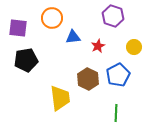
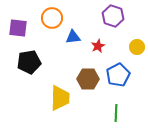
yellow circle: moved 3 px right
black pentagon: moved 3 px right, 2 px down
brown hexagon: rotated 25 degrees counterclockwise
yellow trapezoid: rotated 8 degrees clockwise
